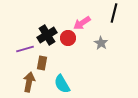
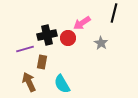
black cross: rotated 18 degrees clockwise
brown rectangle: moved 1 px up
brown arrow: rotated 36 degrees counterclockwise
